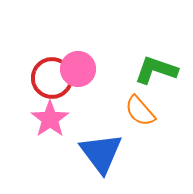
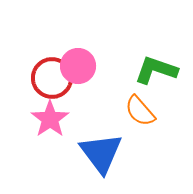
pink circle: moved 3 px up
